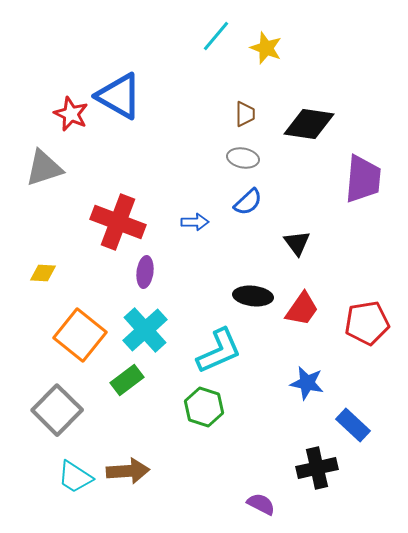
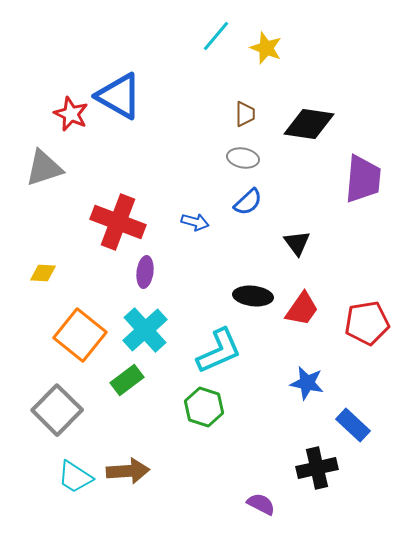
blue arrow: rotated 16 degrees clockwise
